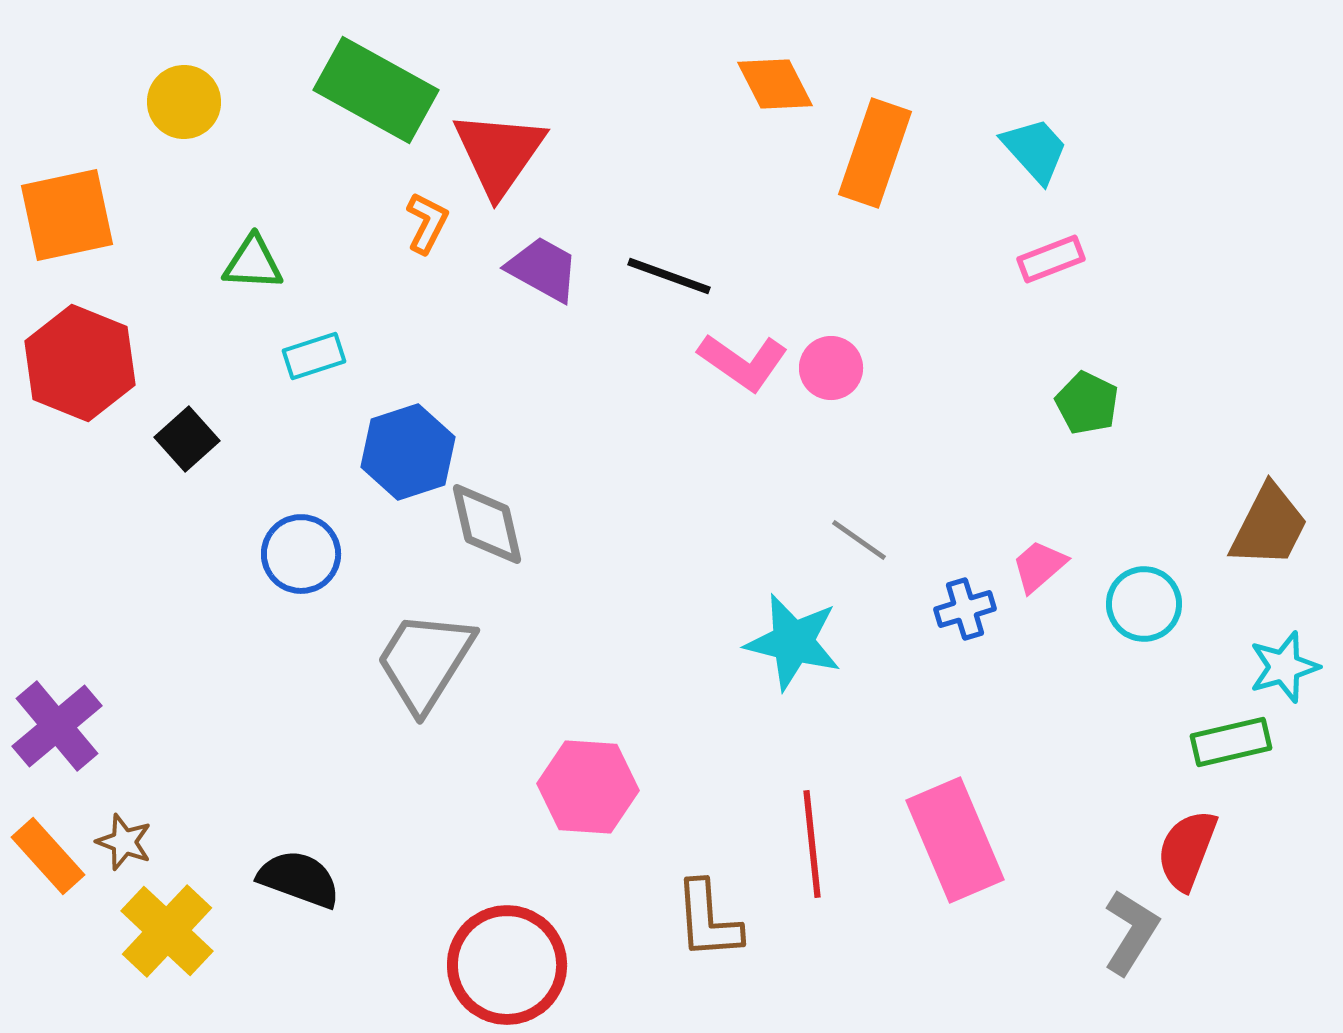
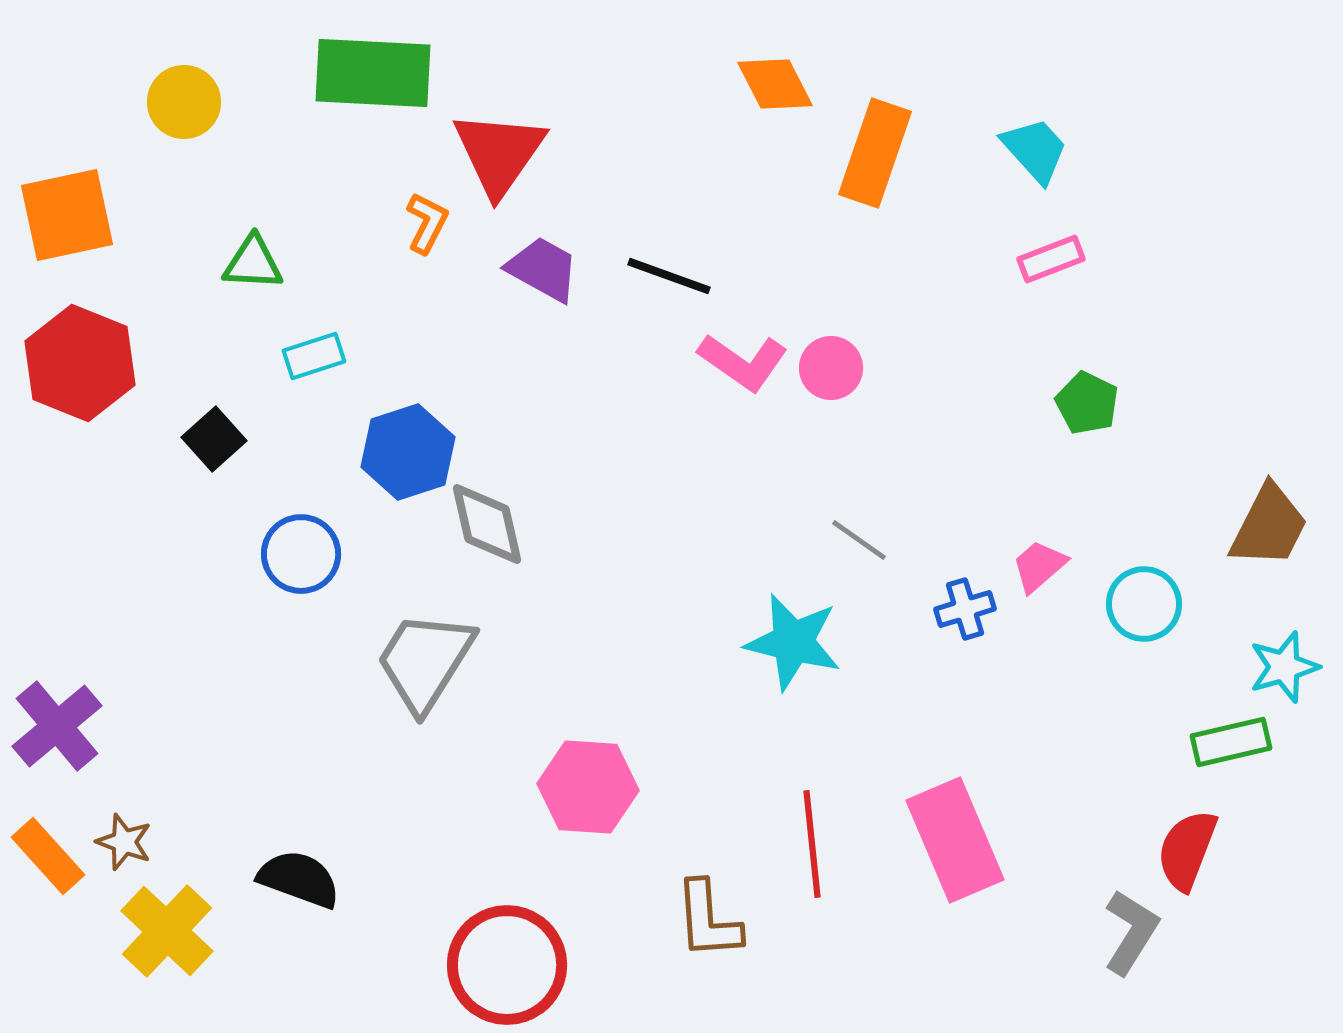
green rectangle at (376, 90): moved 3 px left, 17 px up; rotated 26 degrees counterclockwise
black square at (187, 439): moved 27 px right
